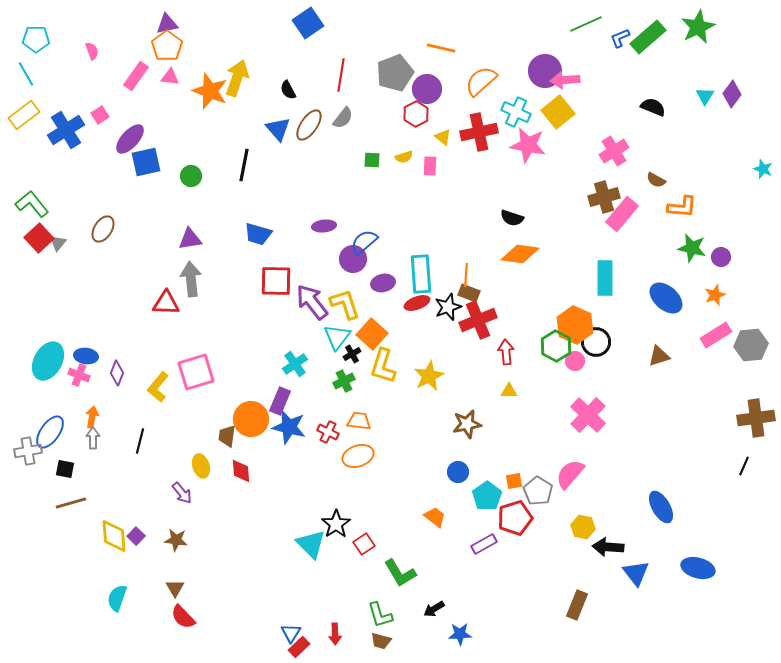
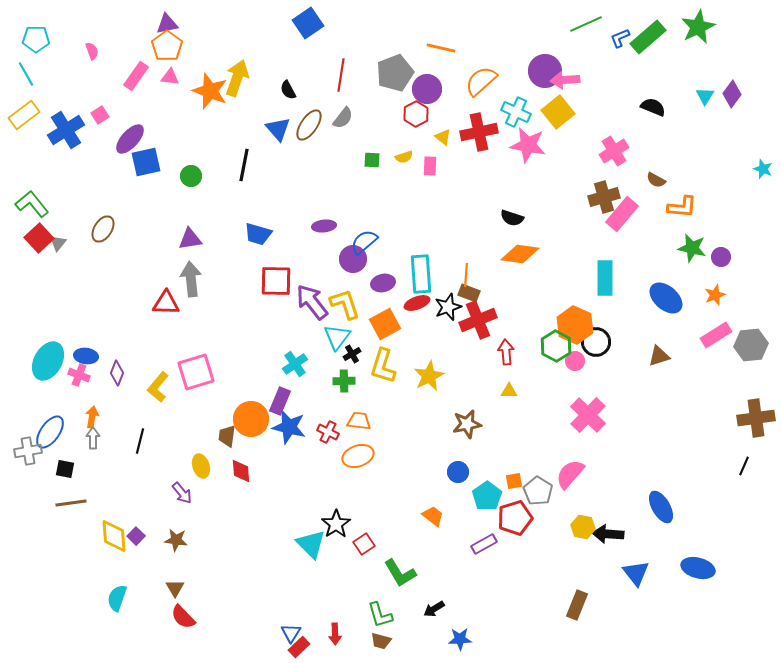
orange square at (372, 334): moved 13 px right, 10 px up; rotated 20 degrees clockwise
green cross at (344, 381): rotated 25 degrees clockwise
brown line at (71, 503): rotated 8 degrees clockwise
orange trapezoid at (435, 517): moved 2 px left, 1 px up
black arrow at (608, 547): moved 13 px up
blue star at (460, 634): moved 5 px down
